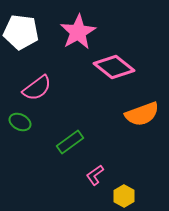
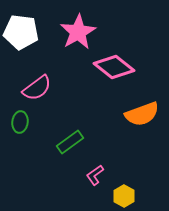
green ellipse: rotated 70 degrees clockwise
